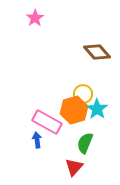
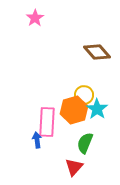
yellow circle: moved 1 px right, 1 px down
pink rectangle: rotated 64 degrees clockwise
